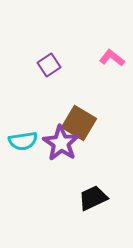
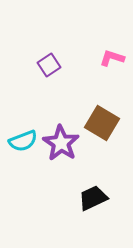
pink L-shape: rotated 20 degrees counterclockwise
brown square: moved 23 px right
cyan semicircle: rotated 12 degrees counterclockwise
